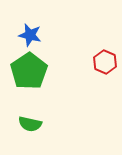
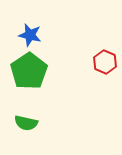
green semicircle: moved 4 px left, 1 px up
